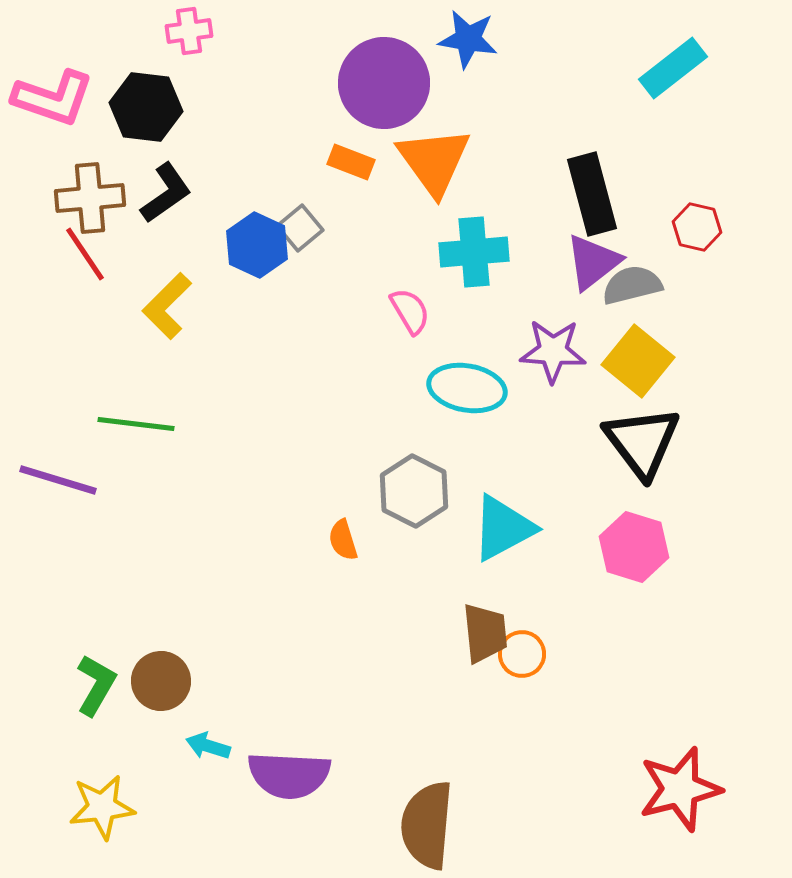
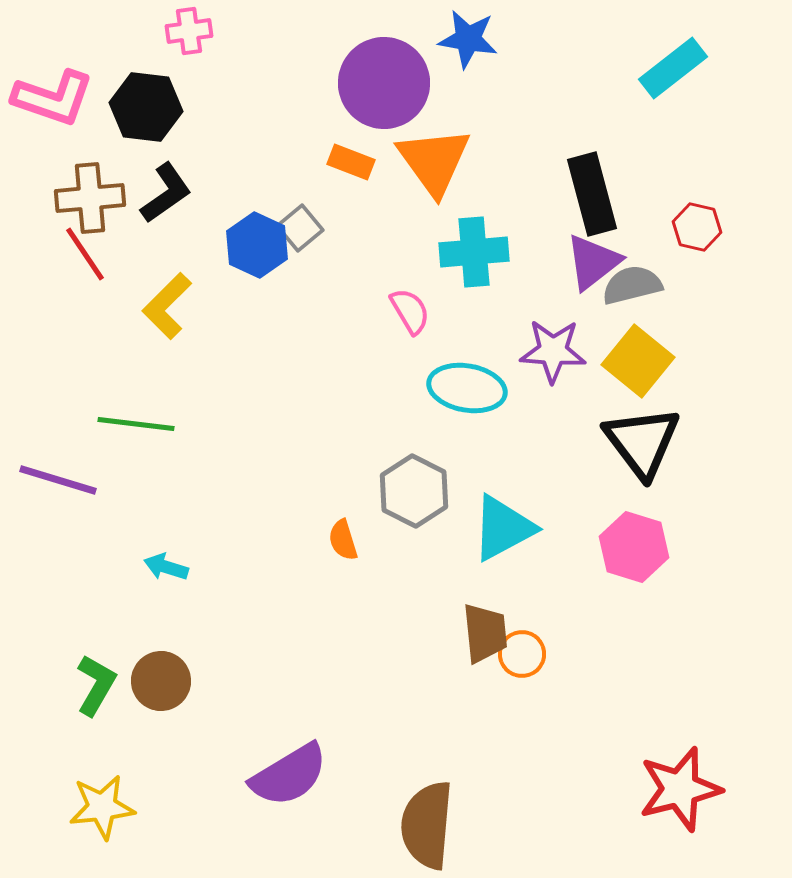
cyan arrow: moved 42 px left, 179 px up
purple semicircle: rotated 34 degrees counterclockwise
